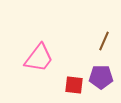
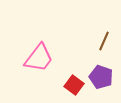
purple pentagon: rotated 20 degrees clockwise
red square: rotated 30 degrees clockwise
